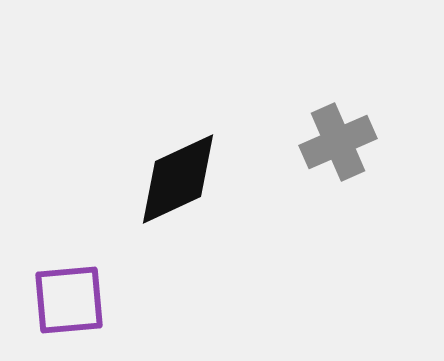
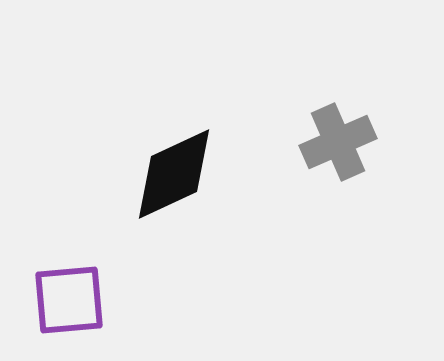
black diamond: moved 4 px left, 5 px up
